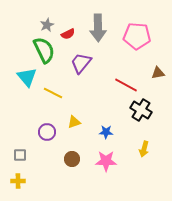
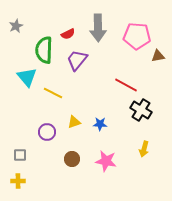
gray star: moved 31 px left, 1 px down
green semicircle: rotated 152 degrees counterclockwise
purple trapezoid: moved 4 px left, 3 px up
brown triangle: moved 17 px up
blue star: moved 6 px left, 8 px up
pink star: rotated 10 degrees clockwise
